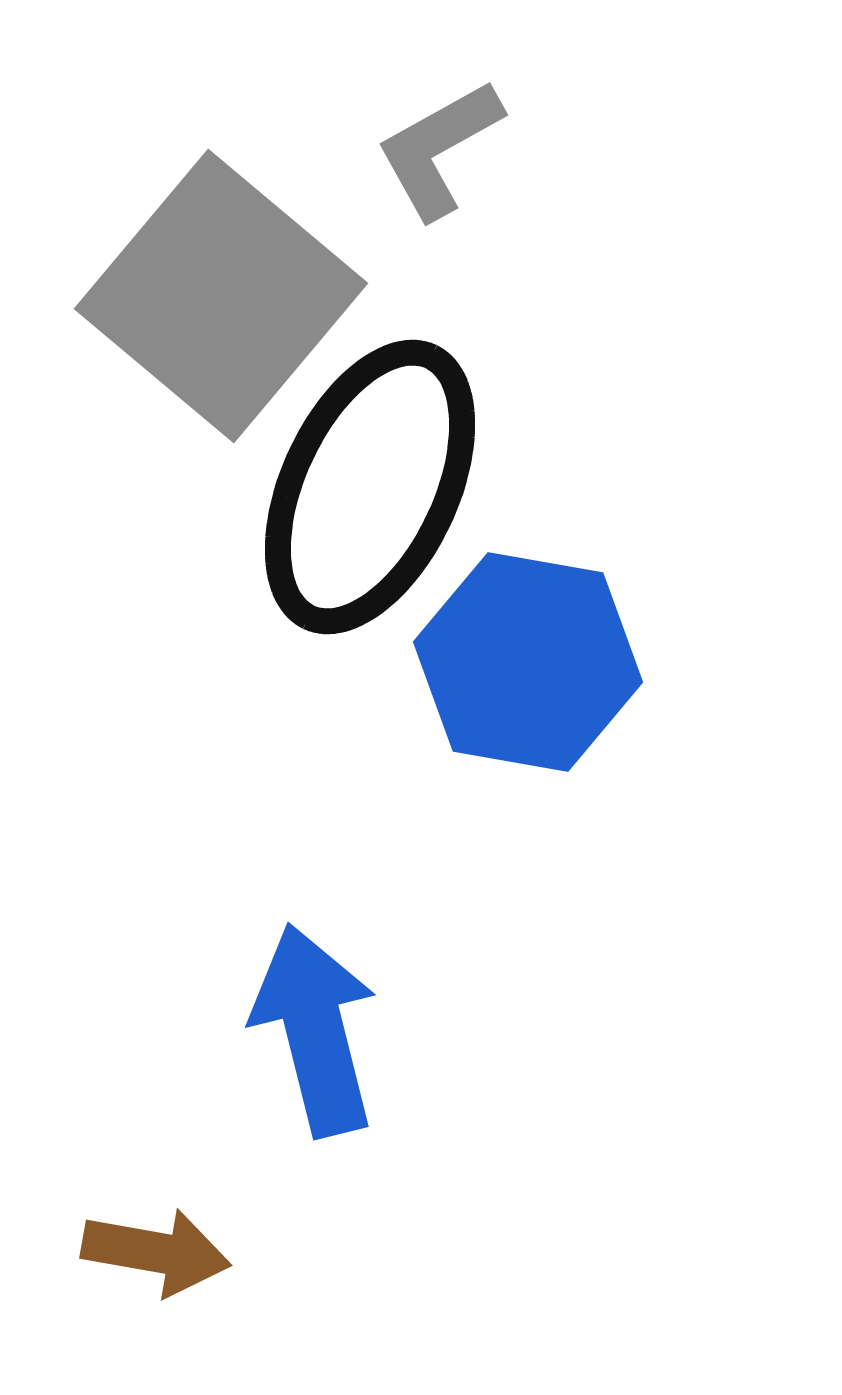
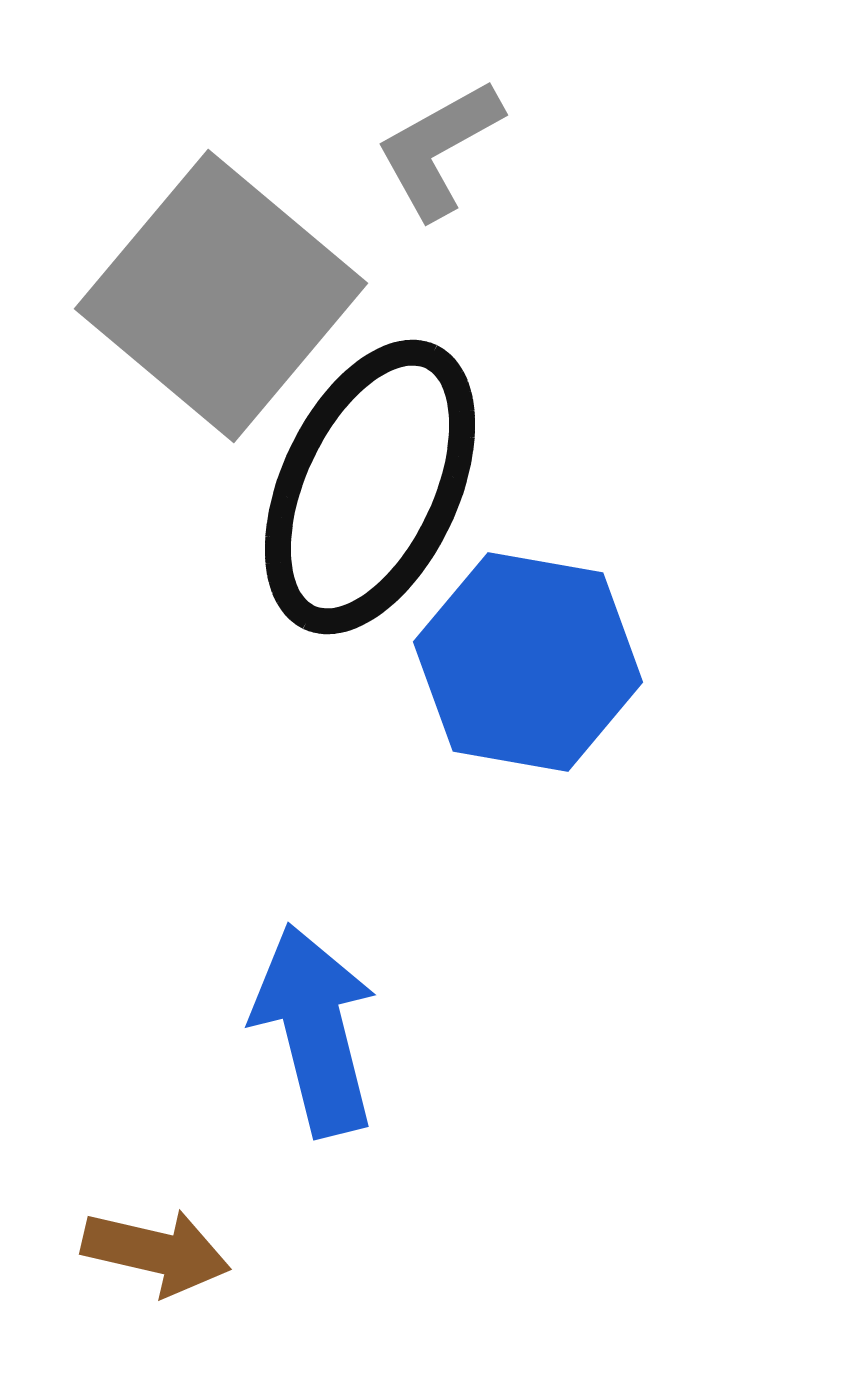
brown arrow: rotated 3 degrees clockwise
